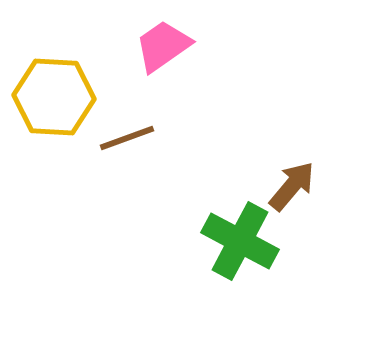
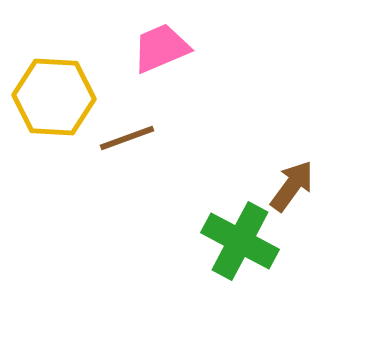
pink trapezoid: moved 2 px left, 2 px down; rotated 12 degrees clockwise
brown arrow: rotated 4 degrees counterclockwise
